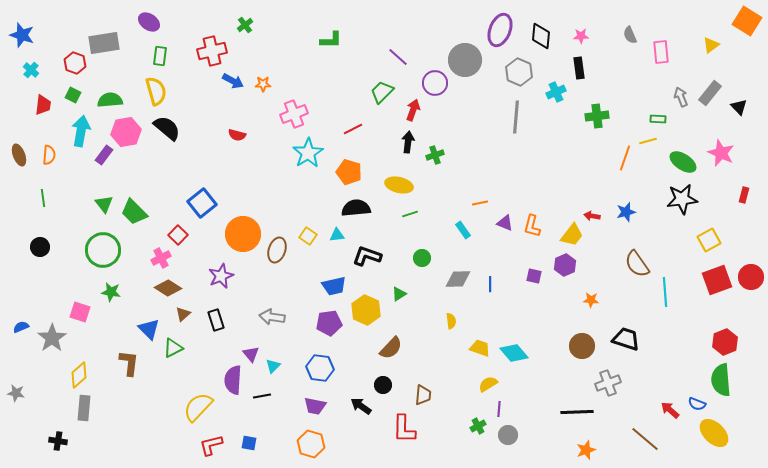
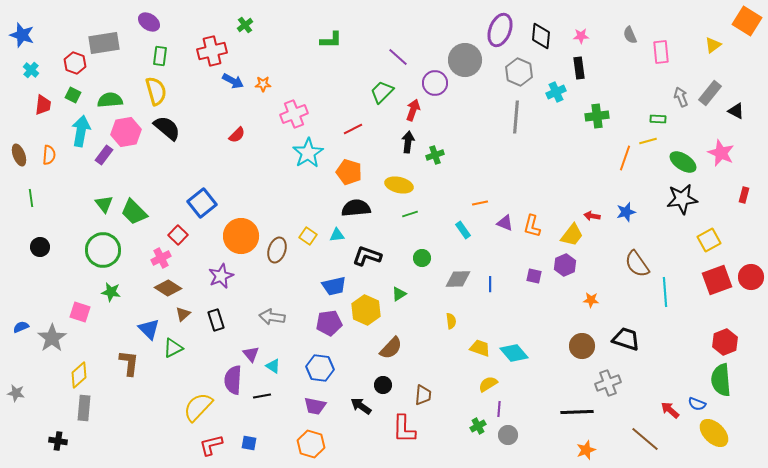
yellow triangle at (711, 45): moved 2 px right
black triangle at (739, 107): moved 3 px left, 4 px down; rotated 18 degrees counterclockwise
red semicircle at (237, 135): rotated 60 degrees counterclockwise
green line at (43, 198): moved 12 px left
orange circle at (243, 234): moved 2 px left, 2 px down
cyan triangle at (273, 366): rotated 42 degrees counterclockwise
